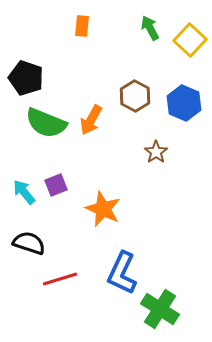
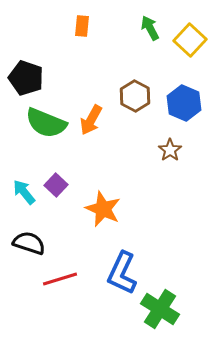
brown star: moved 14 px right, 2 px up
purple square: rotated 25 degrees counterclockwise
